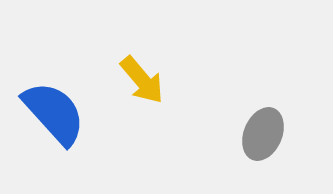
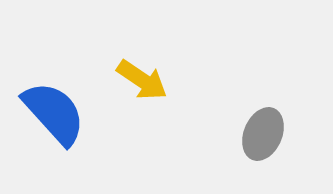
yellow arrow: rotated 16 degrees counterclockwise
